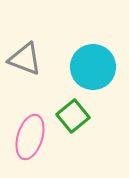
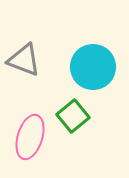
gray triangle: moved 1 px left, 1 px down
